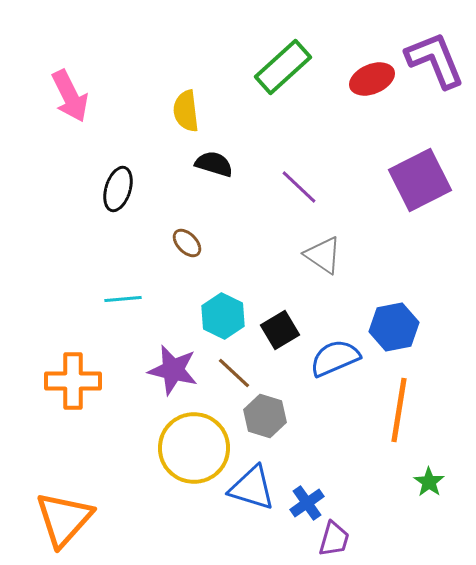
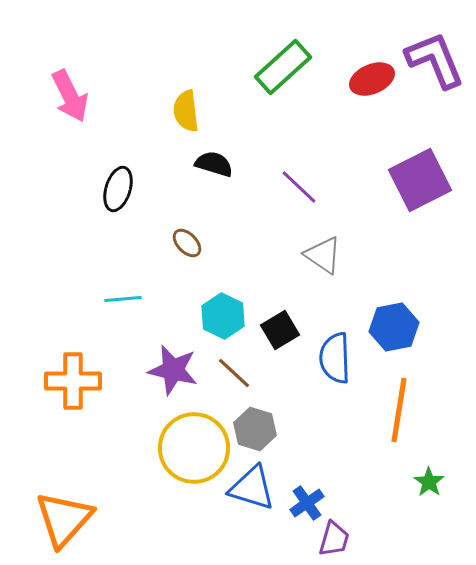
blue semicircle: rotated 69 degrees counterclockwise
gray hexagon: moved 10 px left, 13 px down
